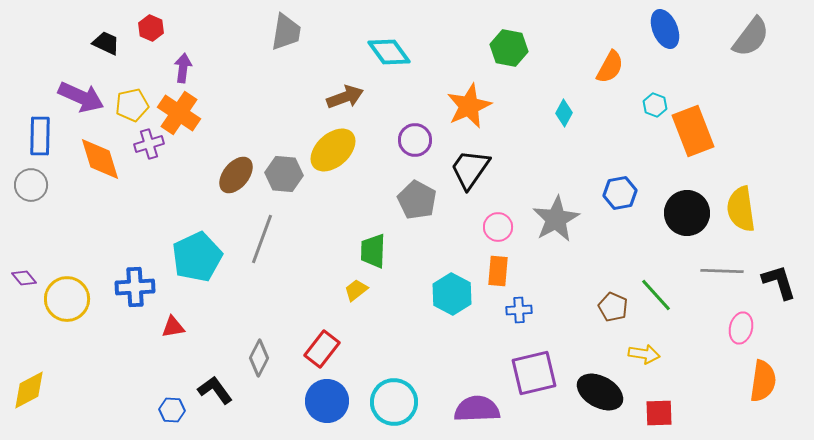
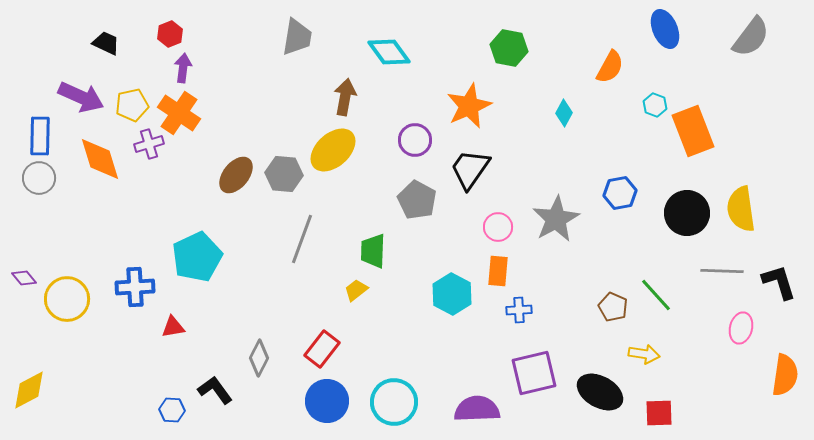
red hexagon at (151, 28): moved 19 px right, 6 px down; rotated 15 degrees clockwise
gray trapezoid at (286, 32): moved 11 px right, 5 px down
brown arrow at (345, 97): rotated 60 degrees counterclockwise
gray circle at (31, 185): moved 8 px right, 7 px up
gray line at (262, 239): moved 40 px right
orange semicircle at (763, 381): moved 22 px right, 6 px up
